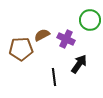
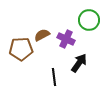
green circle: moved 1 px left
black arrow: moved 1 px up
